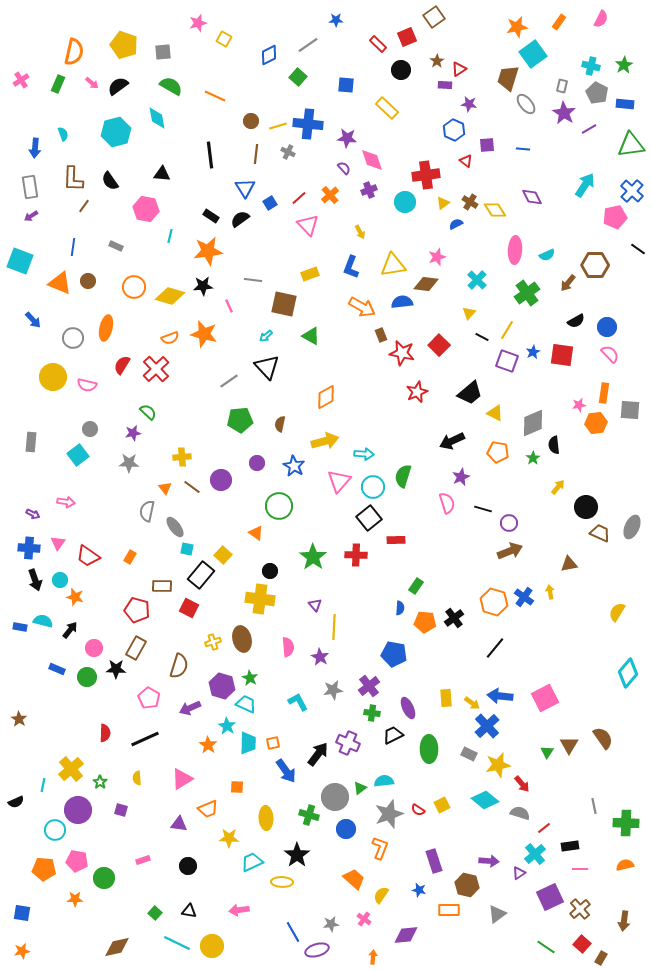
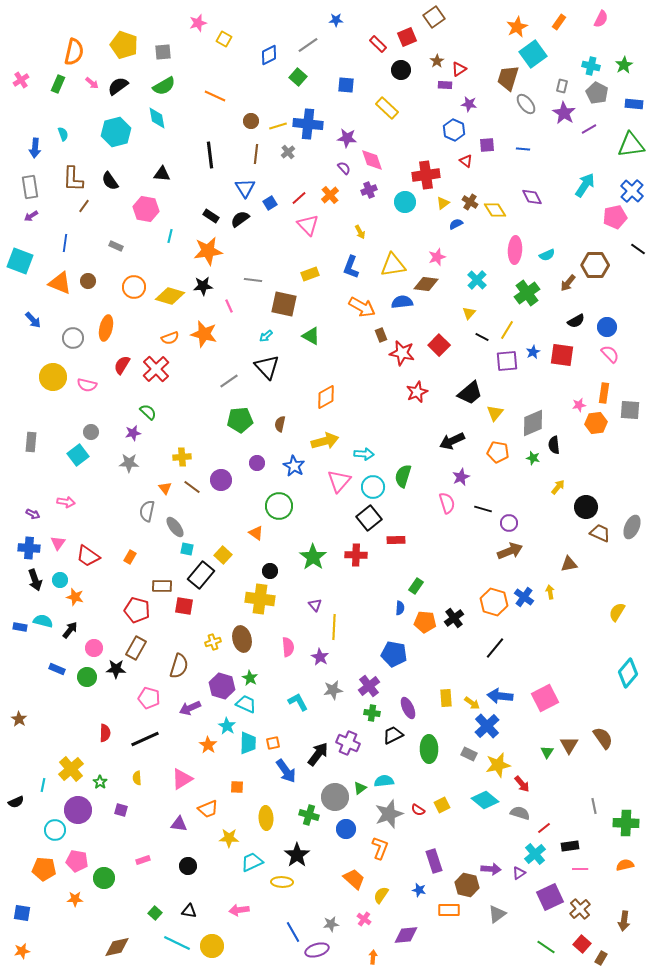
orange star at (517, 27): rotated 15 degrees counterclockwise
green semicircle at (171, 86): moved 7 px left; rotated 120 degrees clockwise
blue rectangle at (625, 104): moved 9 px right
gray cross at (288, 152): rotated 24 degrees clockwise
blue line at (73, 247): moved 8 px left, 4 px up
purple square at (507, 361): rotated 25 degrees counterclockwise
yellow triangle at (495, 413): rotated 42 degrees clockwise
gray circle at (90, 429): moved 1 px right, 3 px down
green star at (533, 458): rotated 24 degrees counterclockwise
red square at (189, 608): moved 5 px left, 2 px up; rotated 18 degrees counterclockwise
pink pentagon at (149, 698): rotated 15 degrees counterclockwise
purple arrow at (489, 861): moved 2 px right, 8 px down
